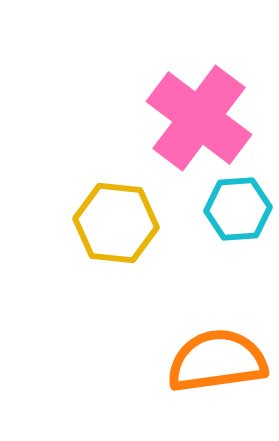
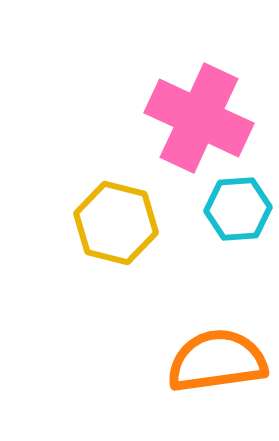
pink cross: rotated 12 degrees counterclockwise
yellow hexagon: rotated 8 degrees clockwise
